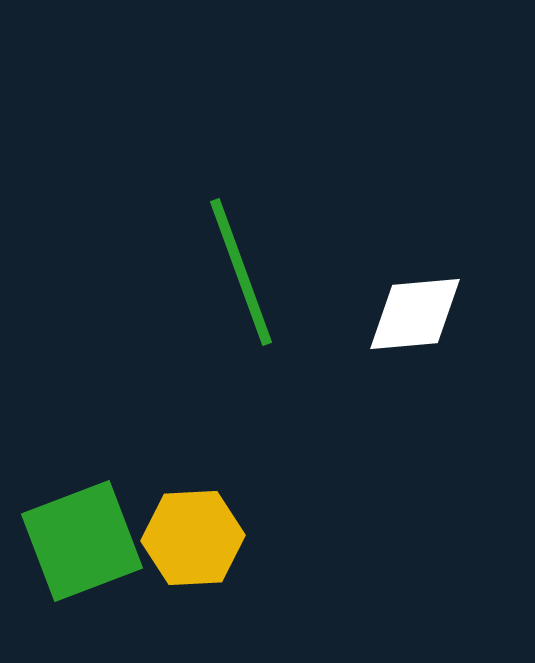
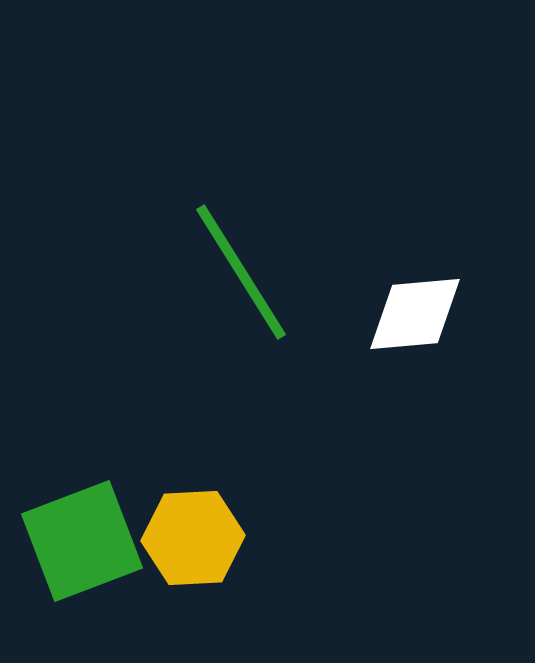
green line: rotated 12 degrees counterclockwise
